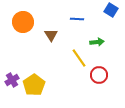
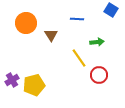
orange circle: moved 3 px right, 1 px down
yellow pentagon: rotated 20 degrees clockwise
